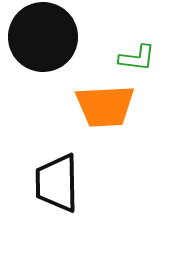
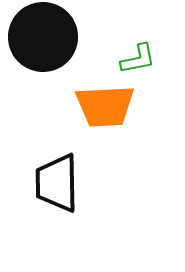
green L-shape: moved 1 px right, 1 px down; rotated 18 degrees counterclockwise
